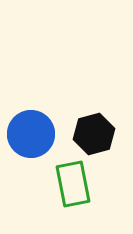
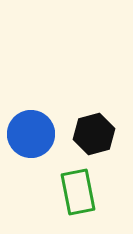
green rectangle: moved 5 px right, 8 px down
